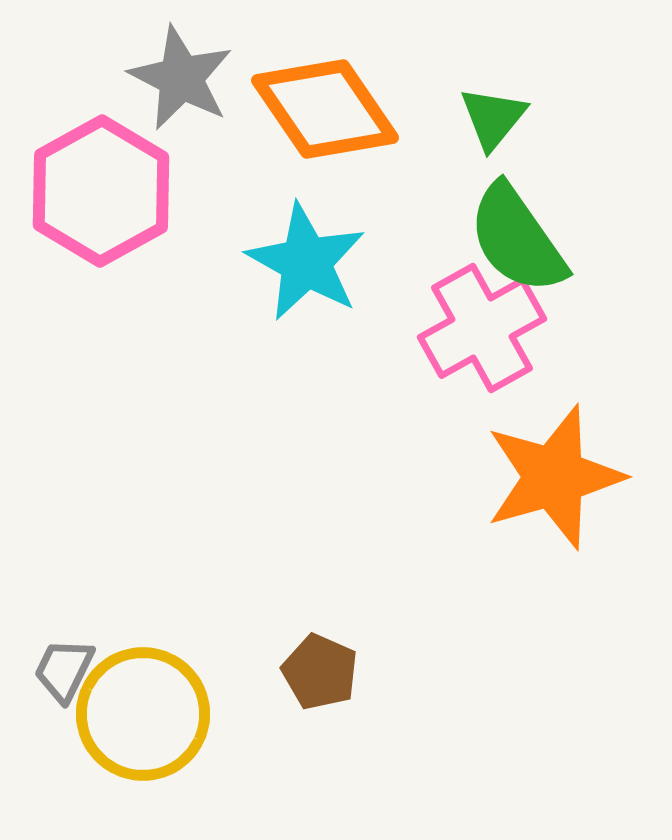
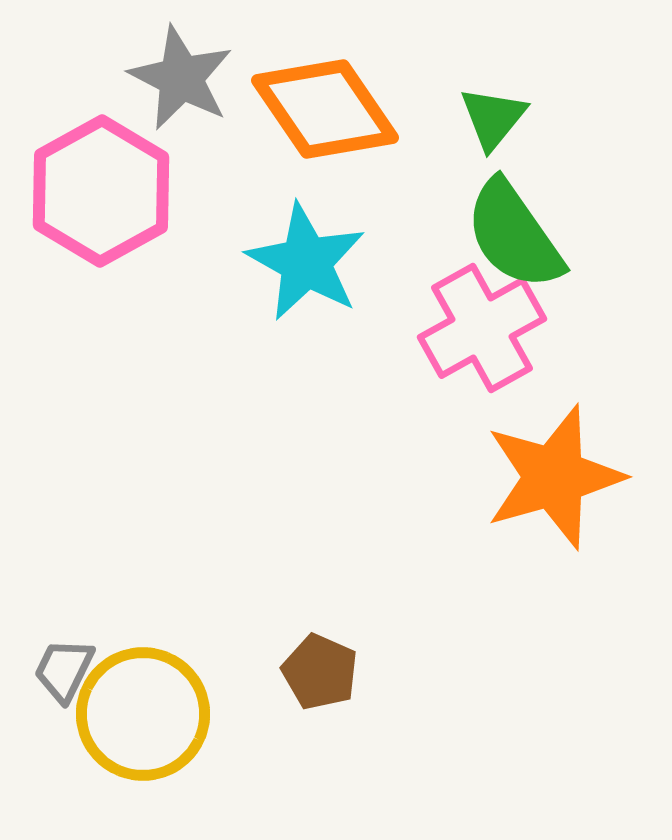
green semicircle: moved 3 px left, 4 px up
